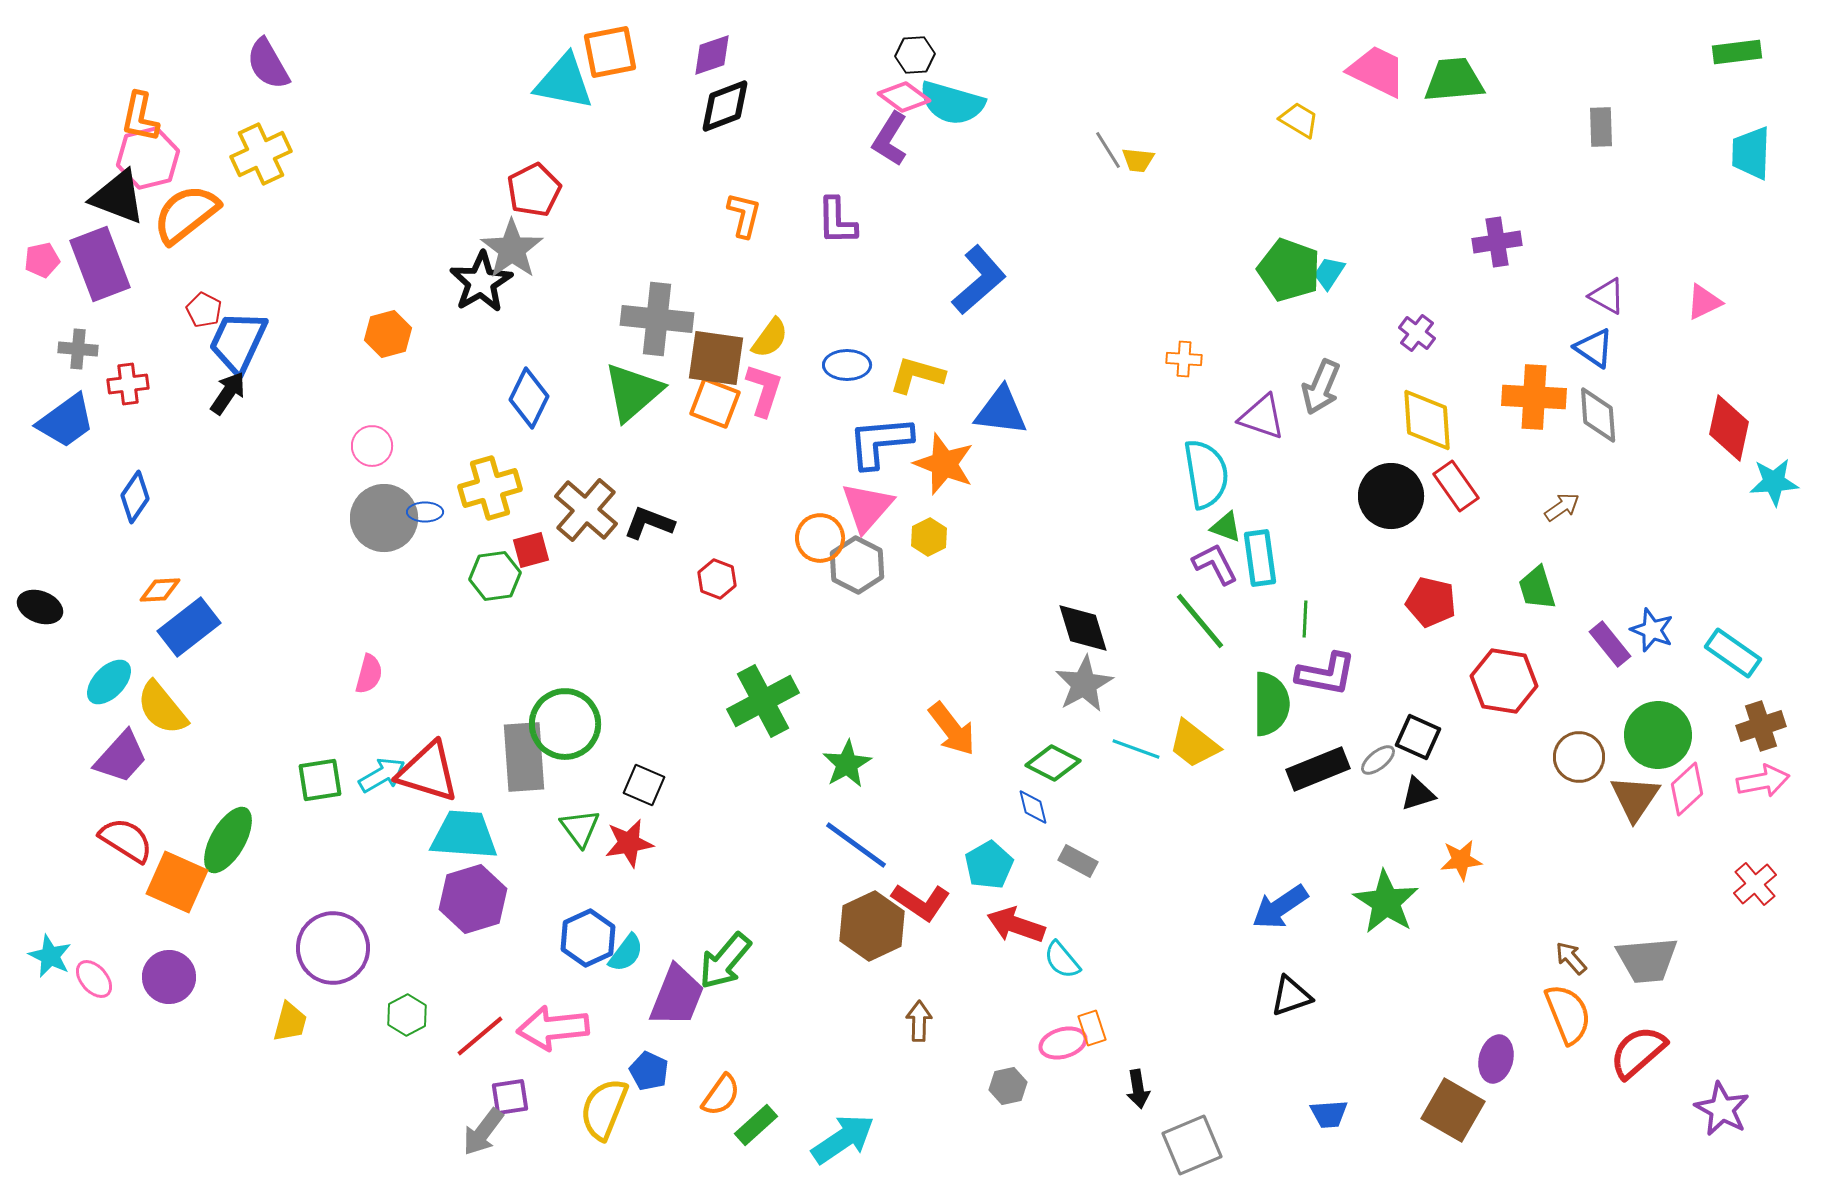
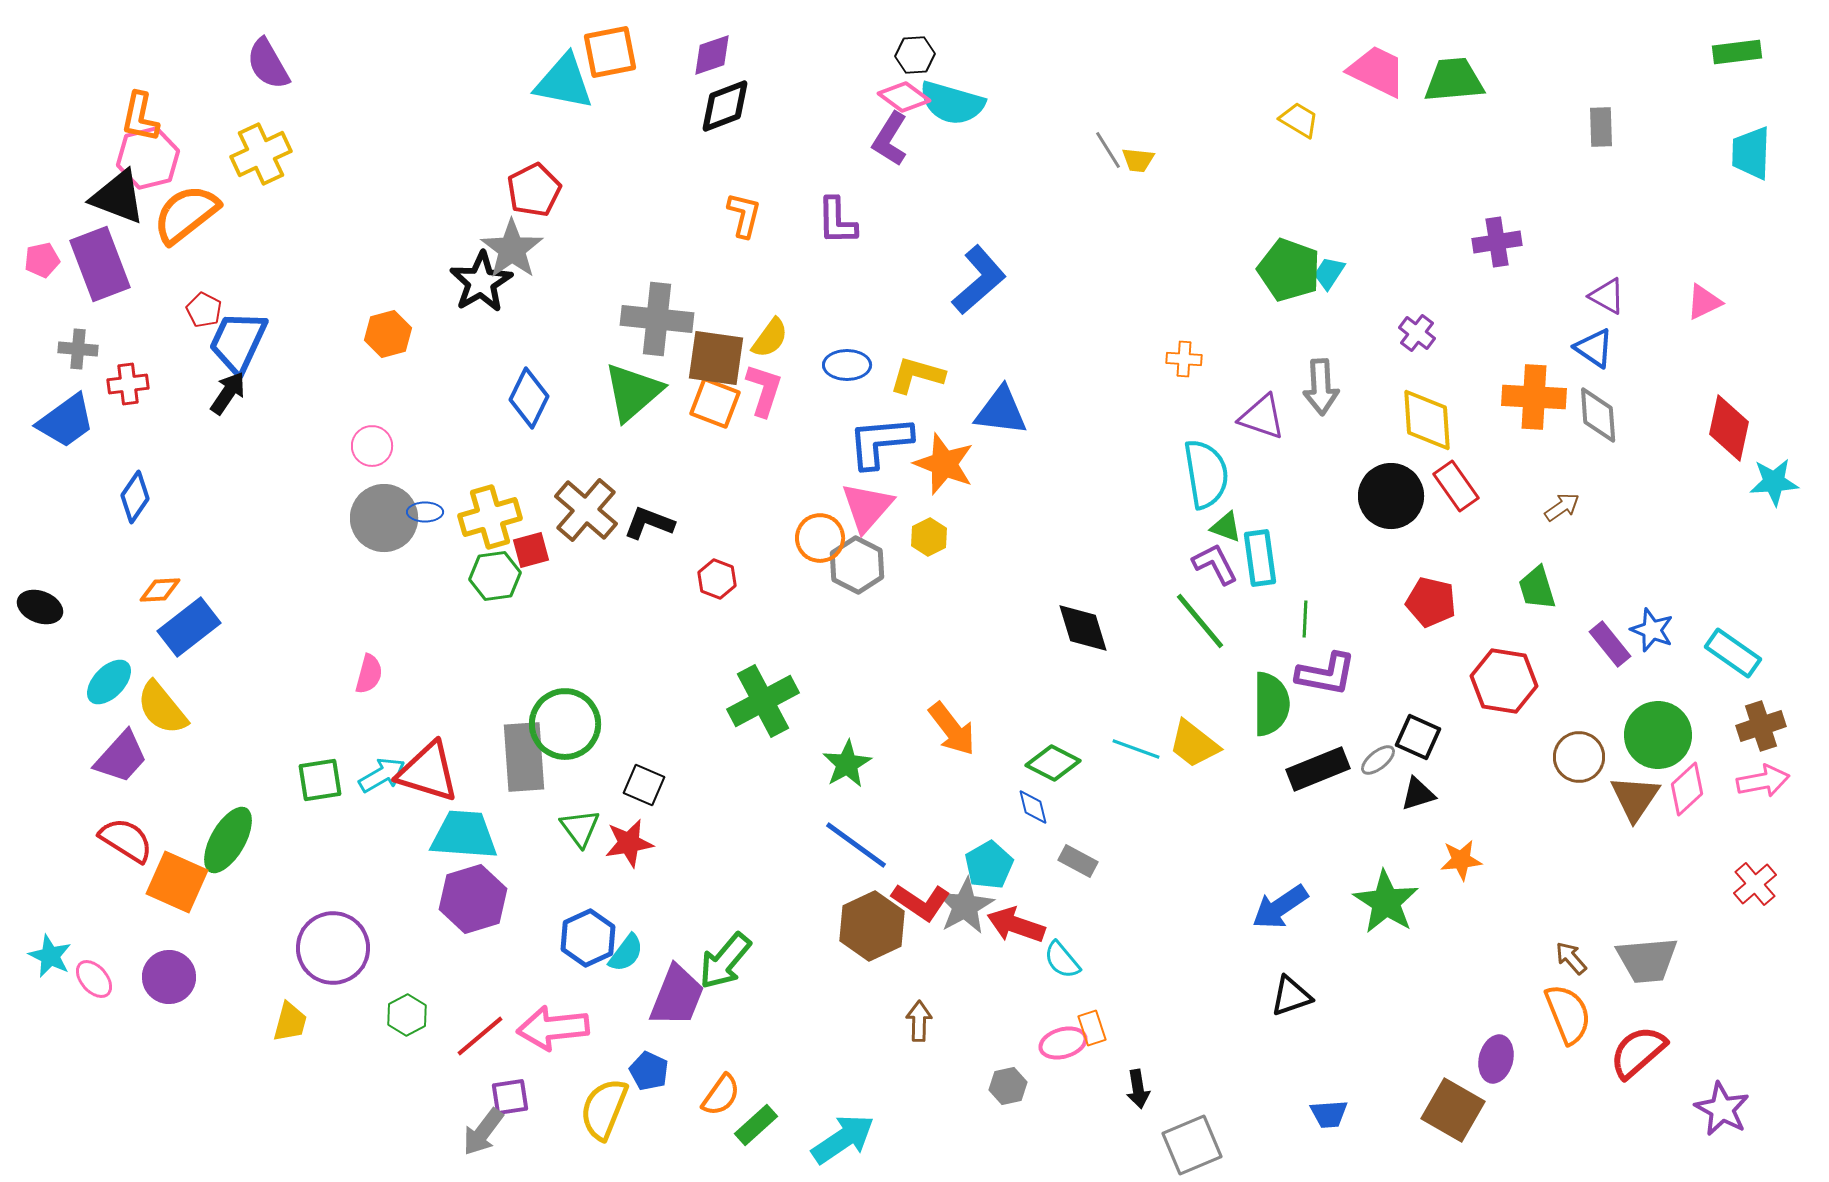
gray arrow at (1321, 387): rotated 26 degrees counterclockwise
yellow cross at (490, 488): moved 29 px down
gray star at (1084, 684): moved 119 px left, 222 px down
